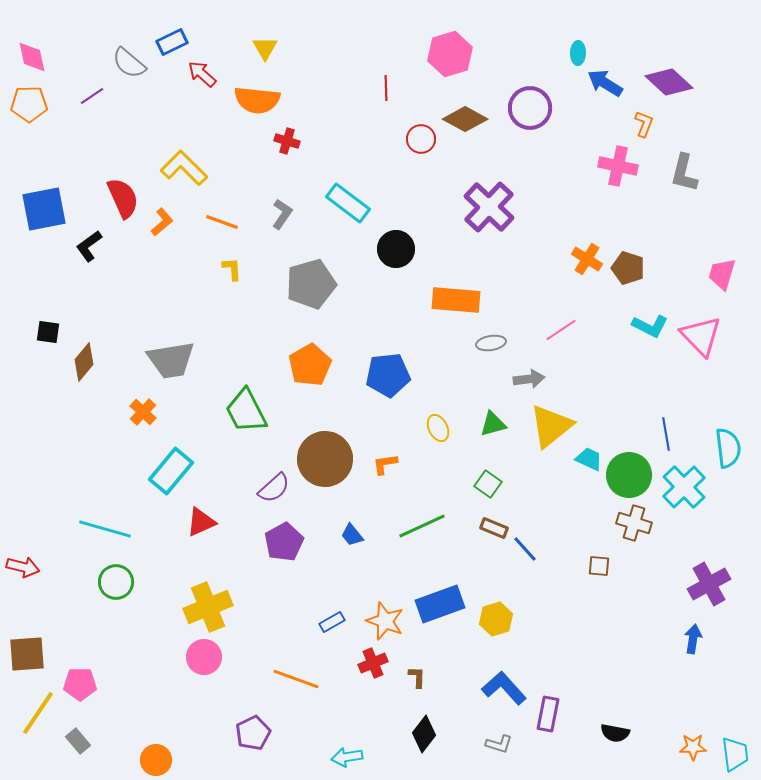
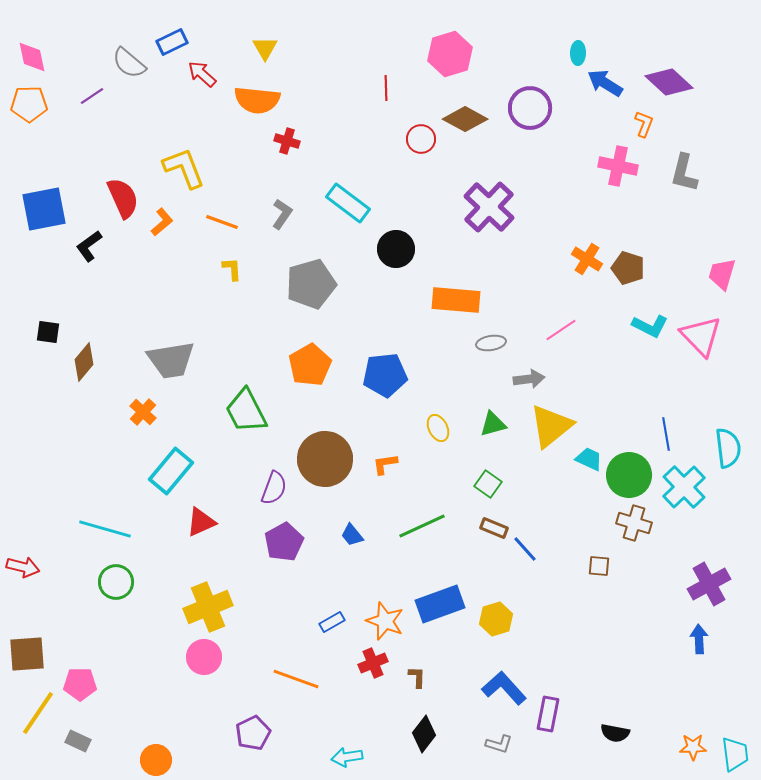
yellow L-shape at (184, 168): rotated 24 degrees clockwise
blue pentagon at (388, 375): moved 3 px left
purple semicircle at (274, 488): rotated 28 degrees counterclockwise
blue arrow at (693, 639): moved 6 px right; rotated 12 degrees counterclockwise
gray rectangle at (78, 741): rotated 25 degrees counterclockwise
